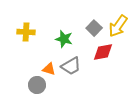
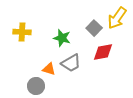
yellow arrow: moved 1 px left, 8 px up
yellow cross: moved 4 px left
green star: moved 2 px left, 1 px up
gray trapezoid: moved 3 px up
gray circle: moved 1 px left, 1 px down
